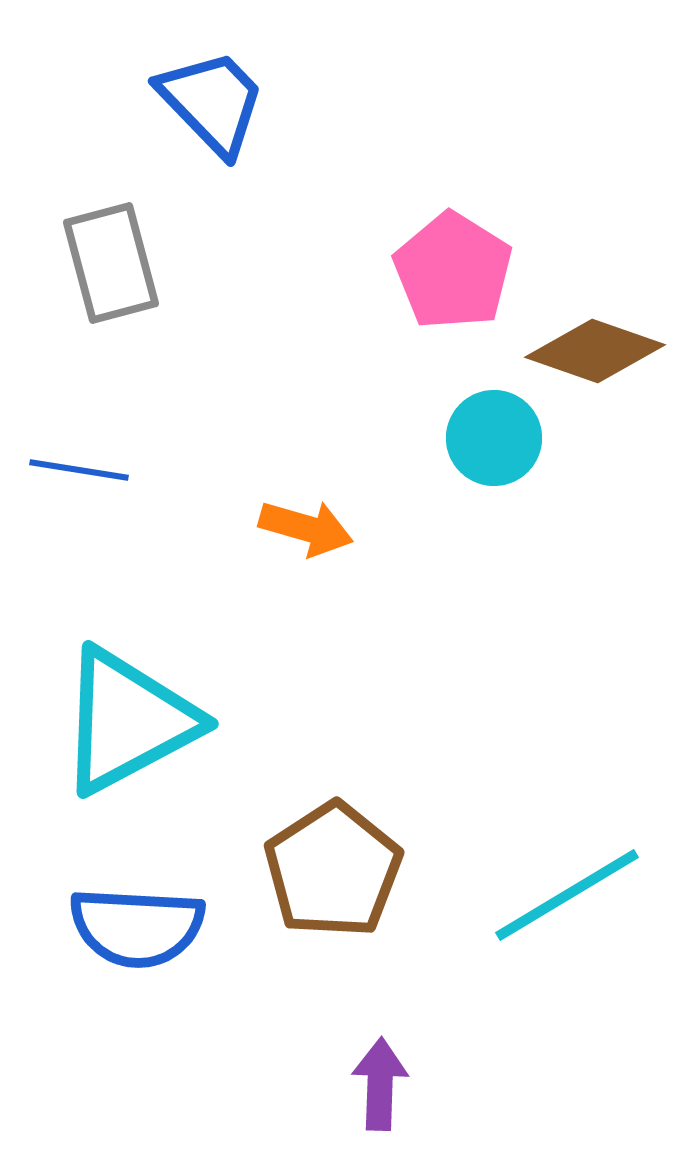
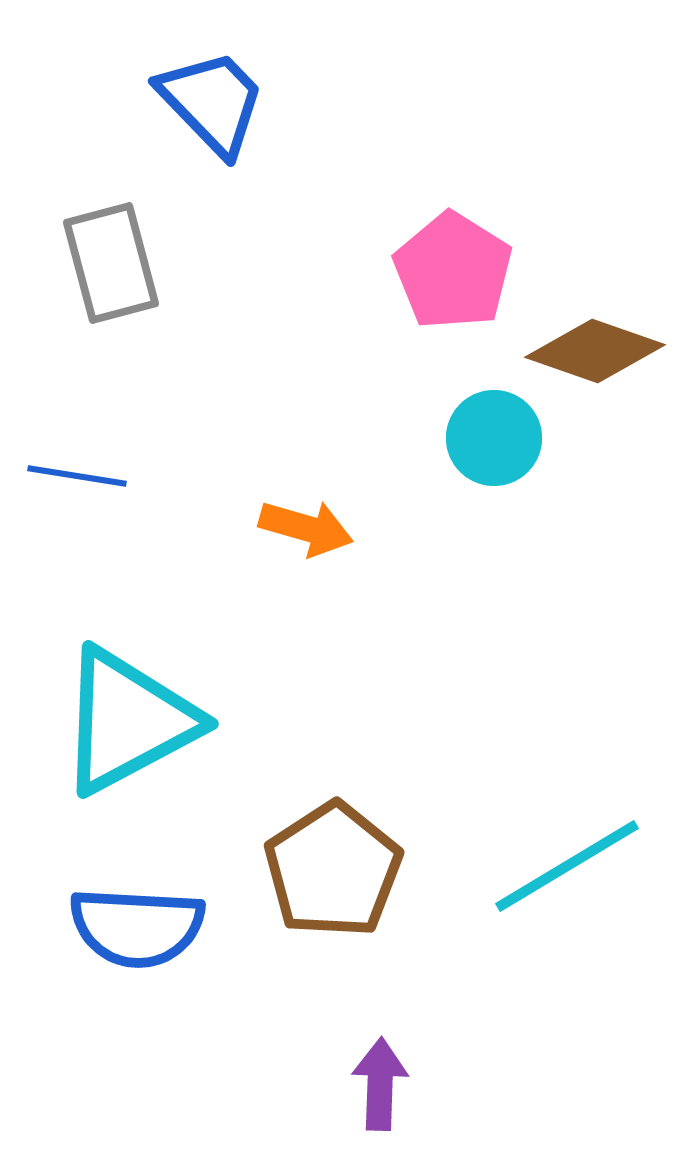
blue line: moved 2 px left, 6 px down
cyan line: moved 29 px up
